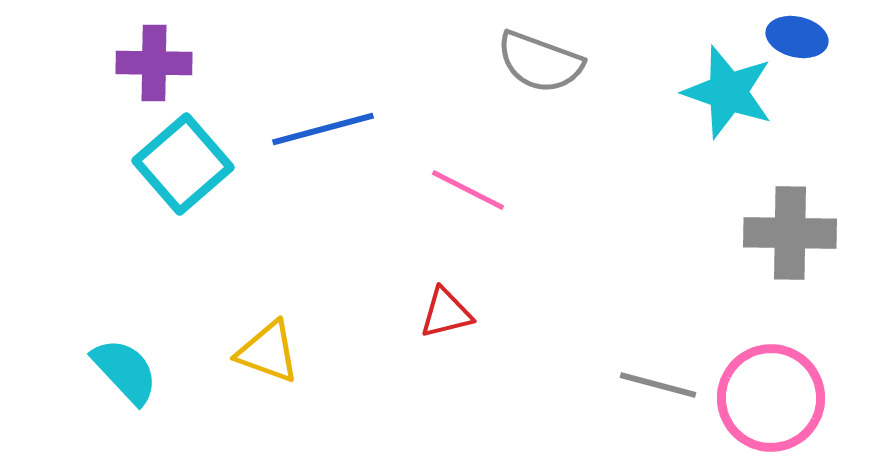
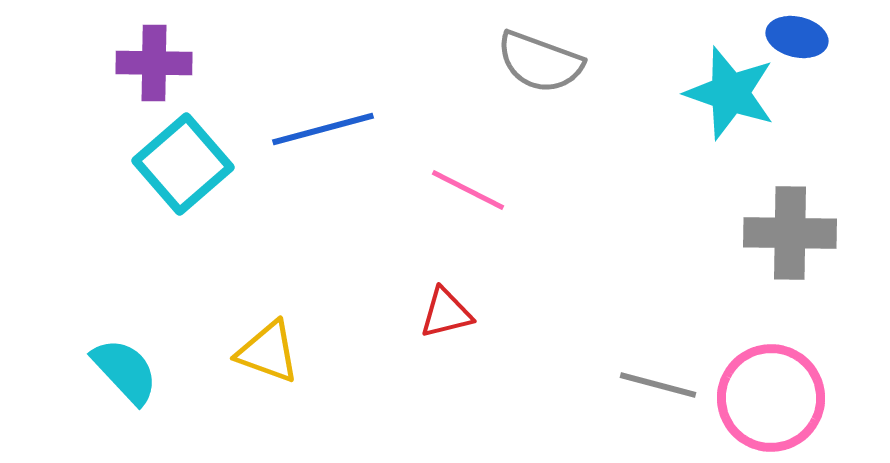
cyan star: moved 2 px right, 1 px down
